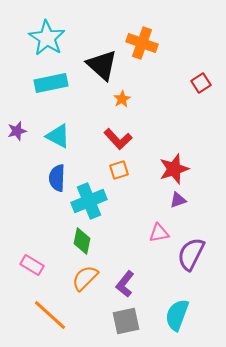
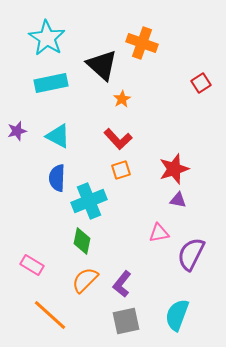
orange square: moved 2 px right
purple triangle: rotated 30 degrees clockwise
orange semicircle: moved 2 px down
purple L-shape: moved 3 px left
